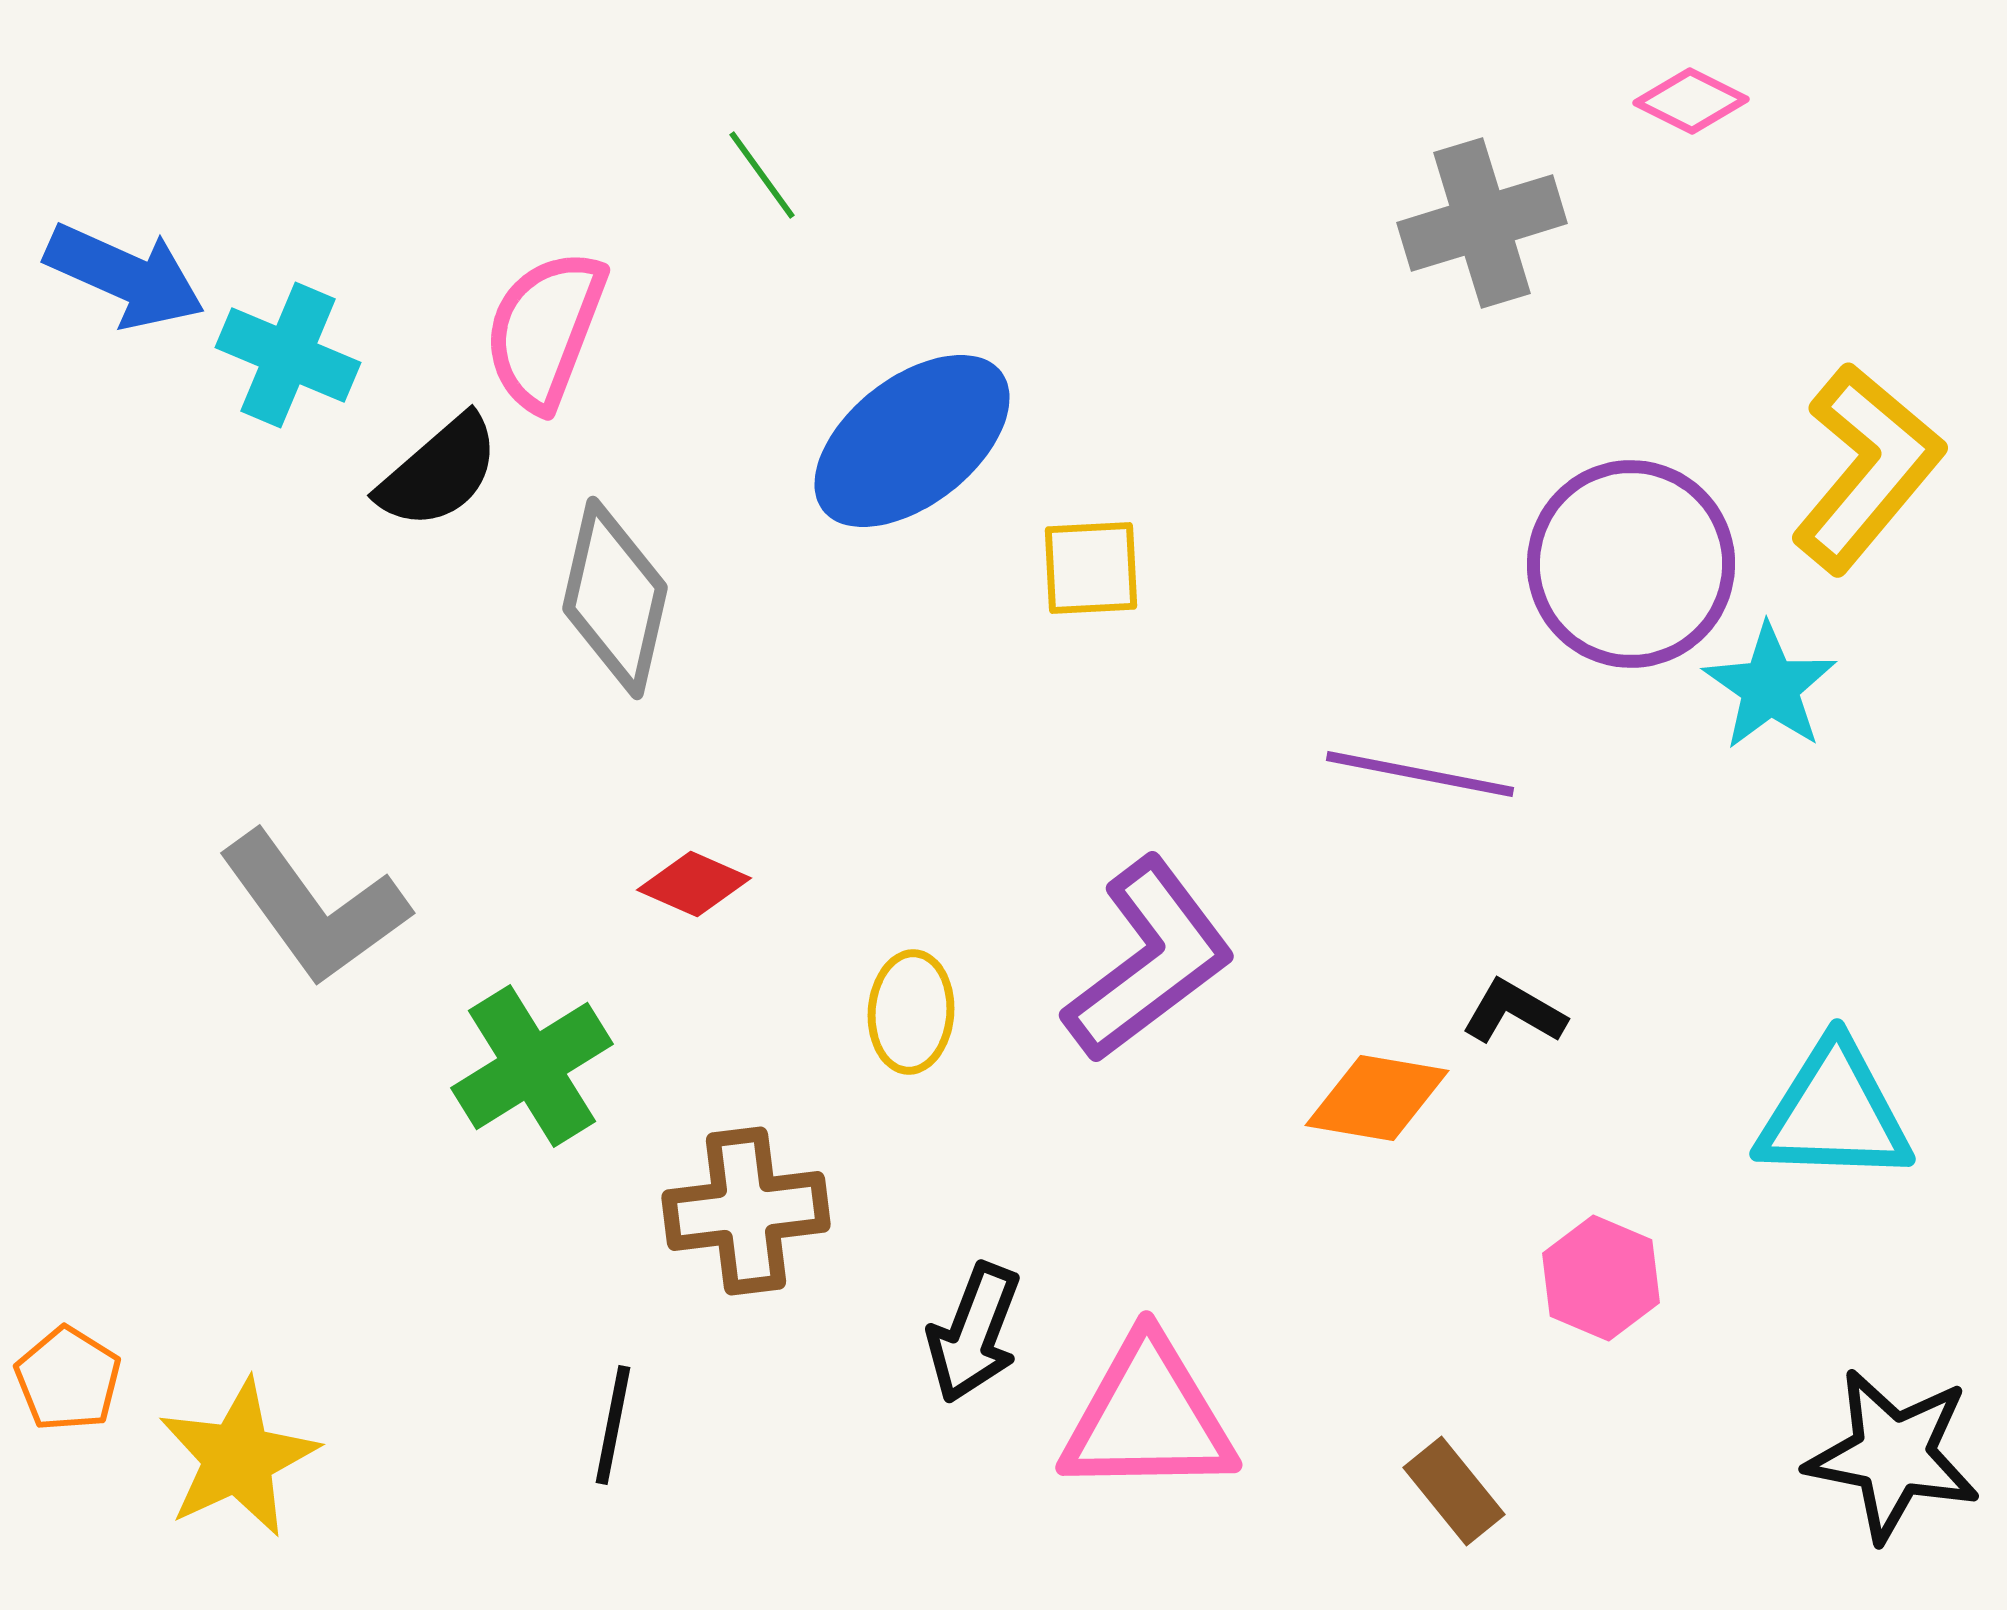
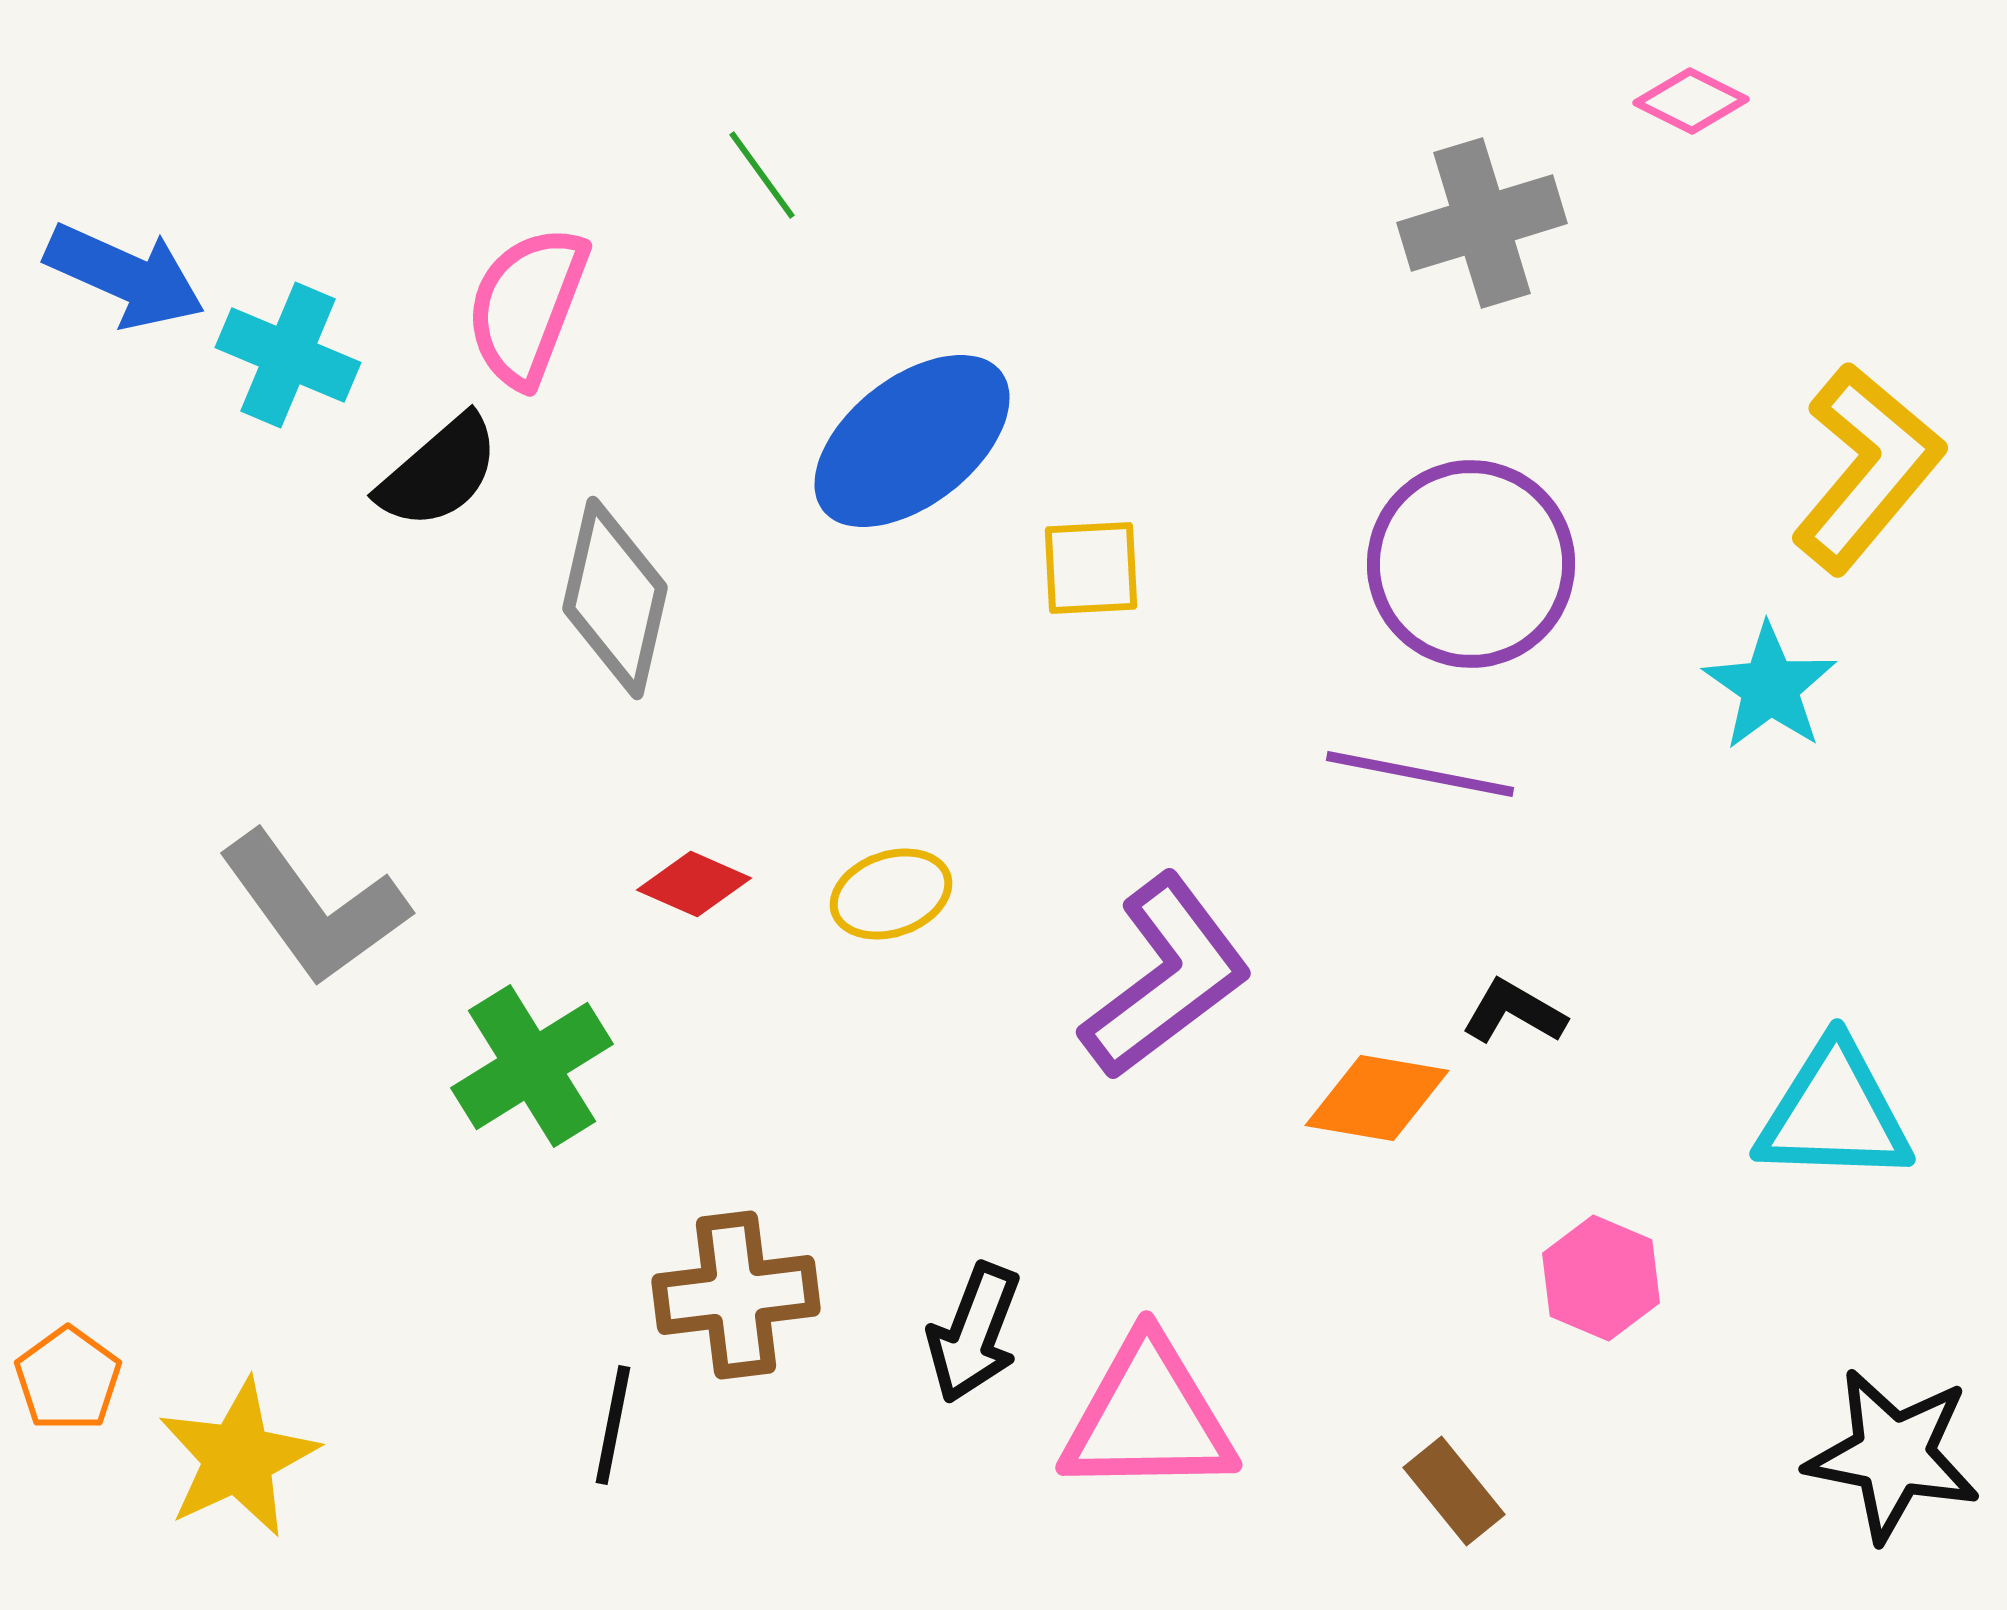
pink semicircle: moved 18 px left, 24 px up
purple circle: moved 160 px left
purple L-shape: moved 17 px right, 17 px down
yellow ellipse: moved 20 px left, 118 px up; rotated 67 degrees clockwise
brown cross: moved 10 px left, 84 px down
orange pentagon: rotated 4 degrees clockwise
